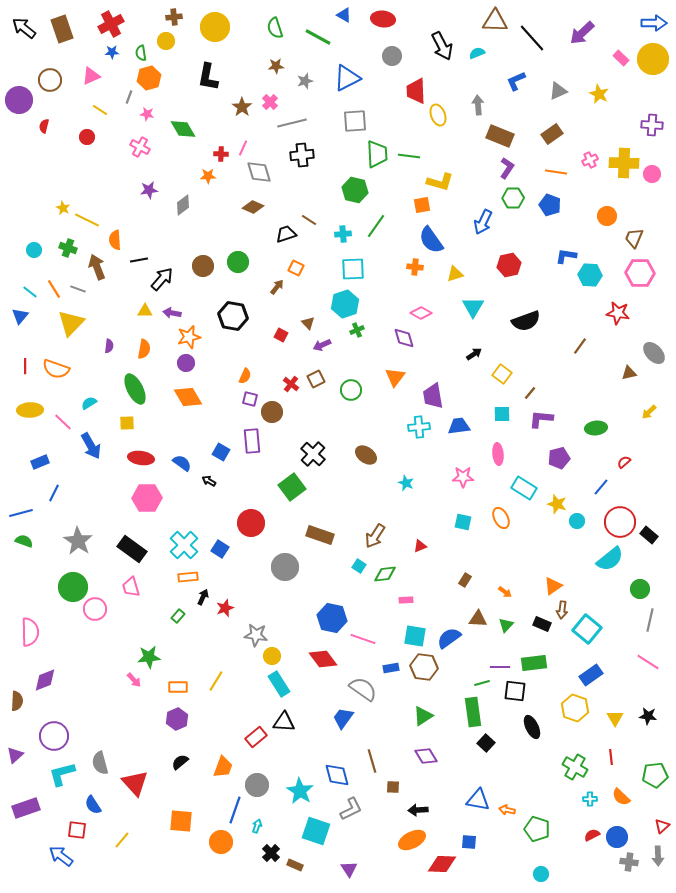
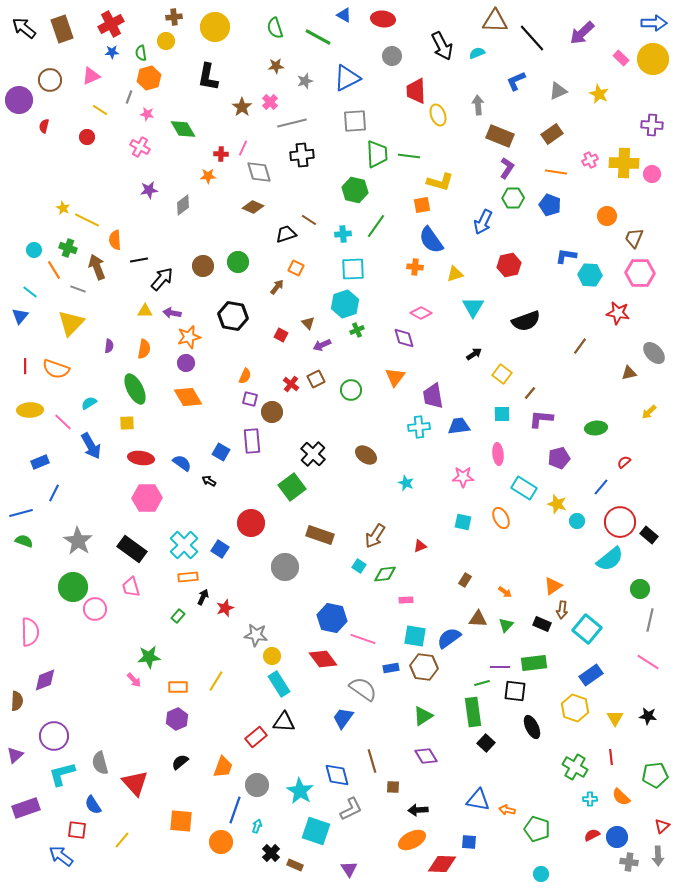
orange line at (54, 289): moved 19 px up
